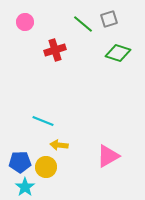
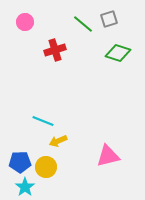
yellow arrow: moved 1 px left, 4 px up; rotated 30 degrees counterclockwise
pink triangle: rotated 15 degrees clockwise
